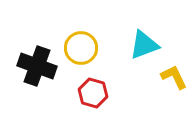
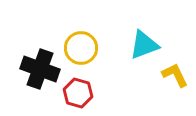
black cross: moved 3 px right, 3 px down
yellow L-shape: moved 1 px right, 2 px up
red hexagon: moved 15 px left
